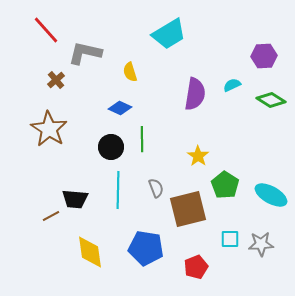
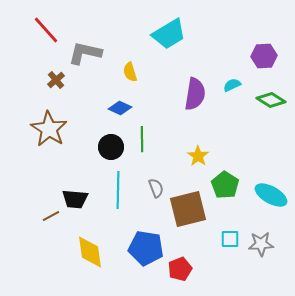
red pentagon: moved 16 px left, 2 px down
